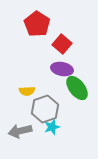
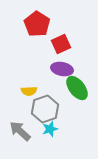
red square: moved 1 px left; rotated 24 degrees clockwise
yellow semicircle: moved 2 px right
cyan star: moved 2 px left, 2 px down
gray arrow: rotated 55 degrees clockwise
